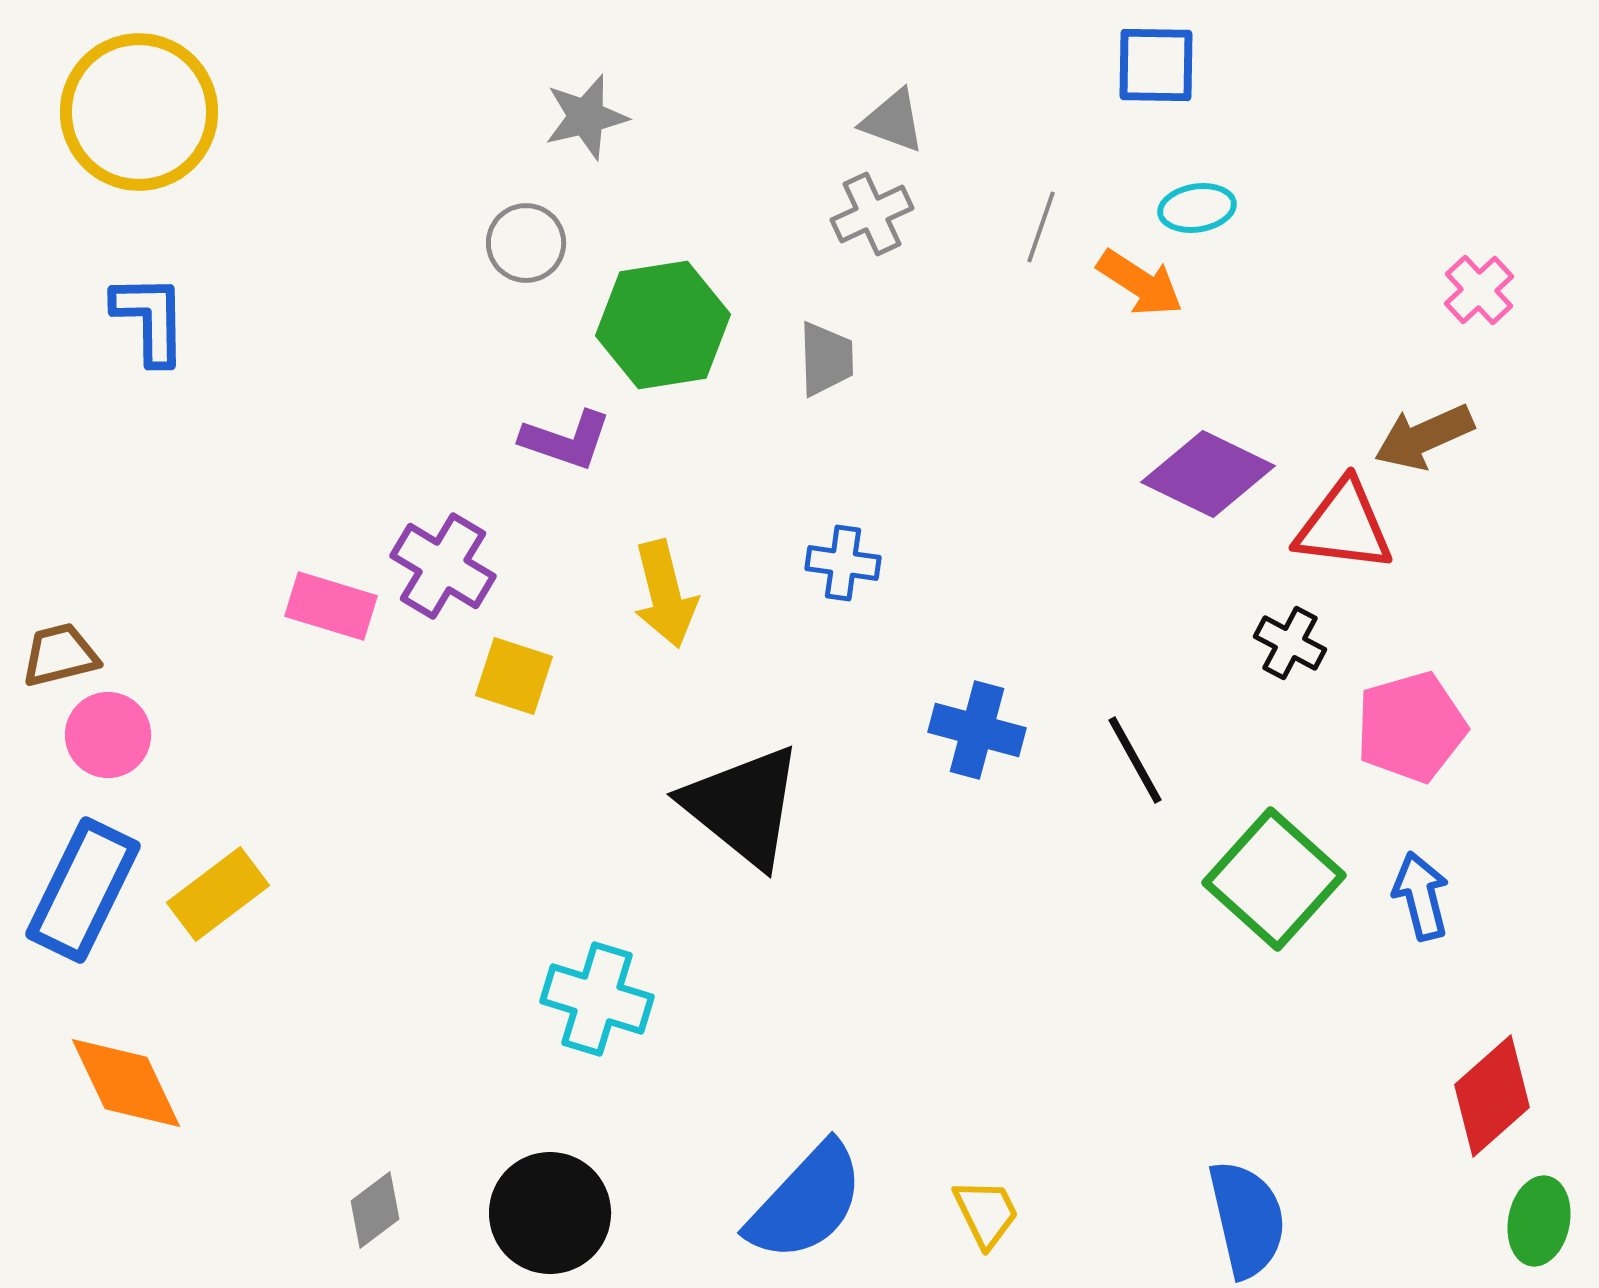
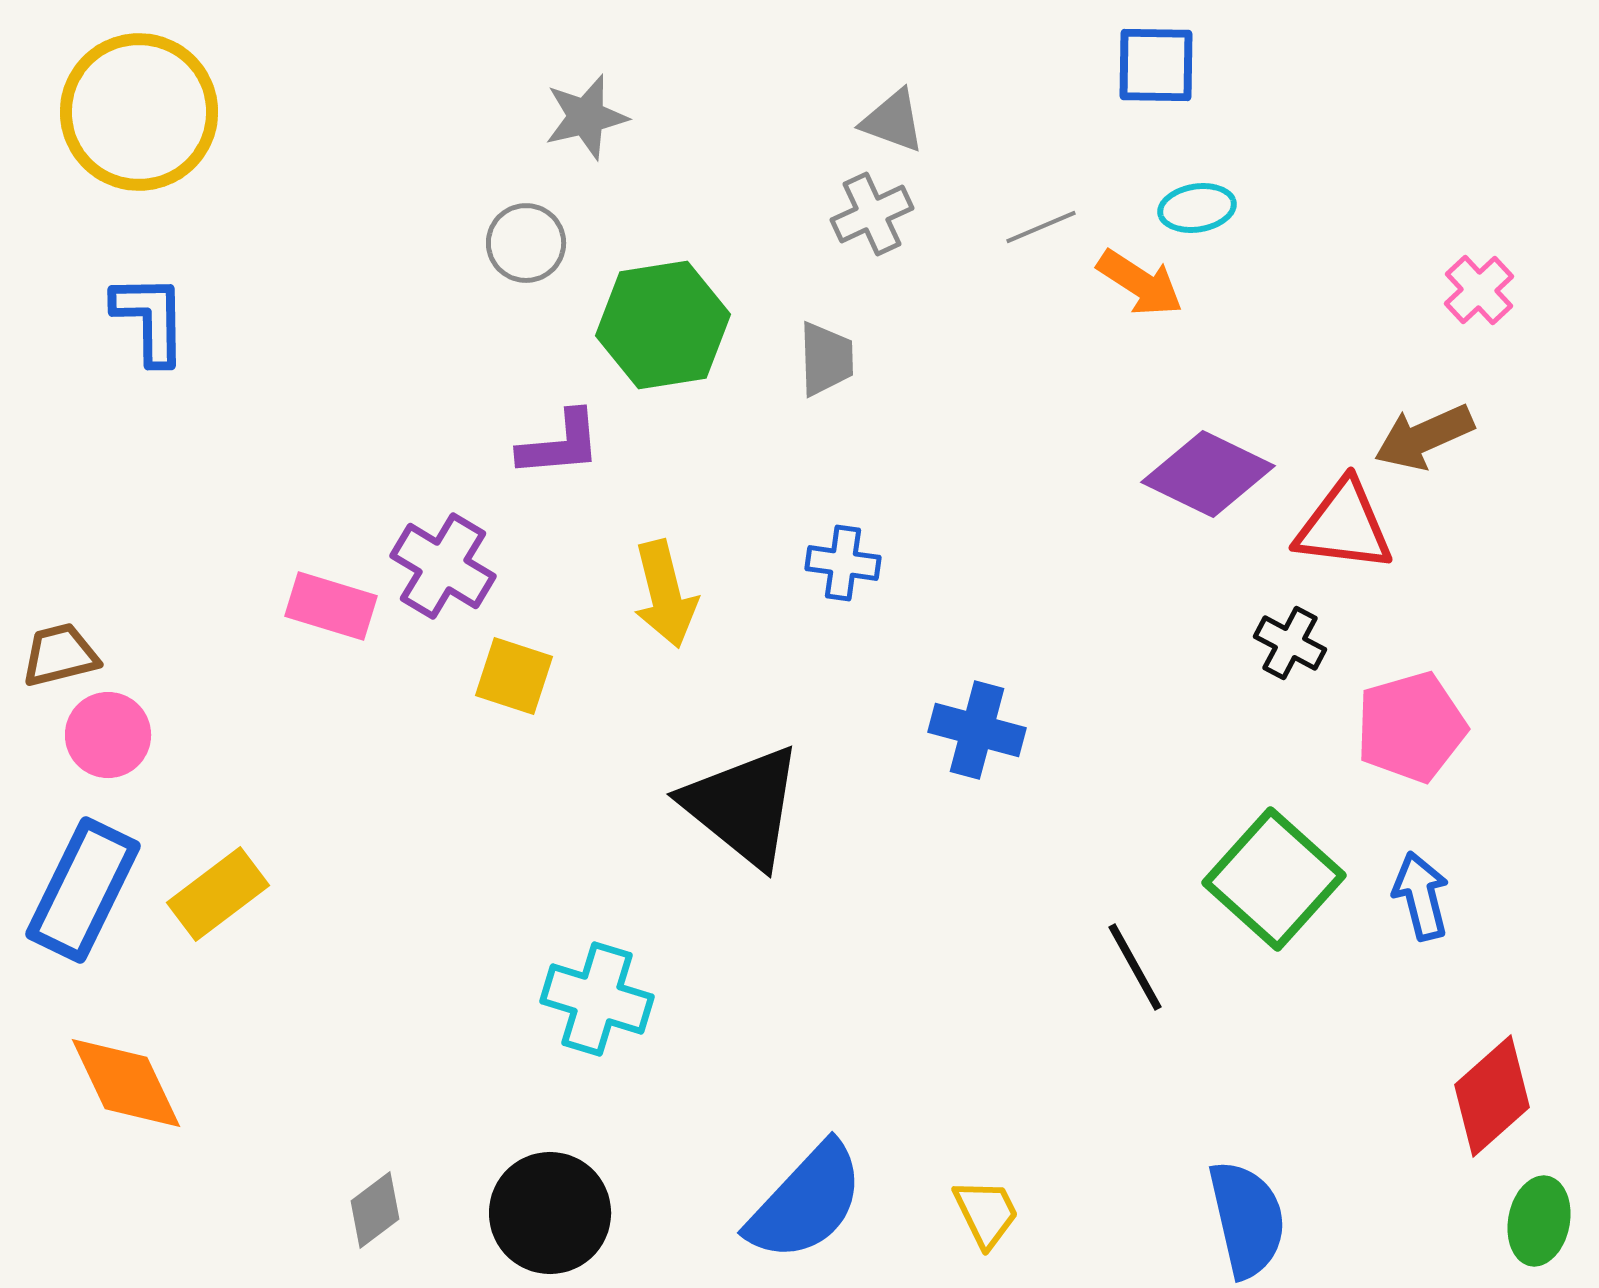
gray line at (1041, 227): rotated 48 degrees clockwise
purple L-shape at (566, 440): moved 6 px left, 4 px down; rotated 24 degrees counterclockwise
black line at (1135, 760): moved 207 px down
